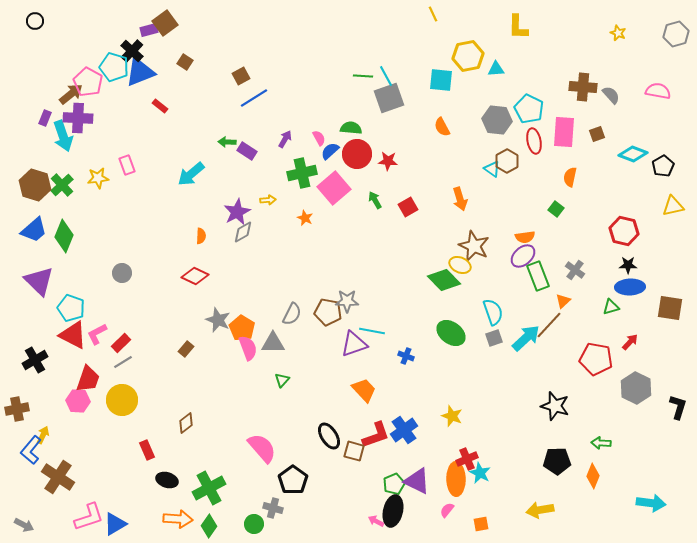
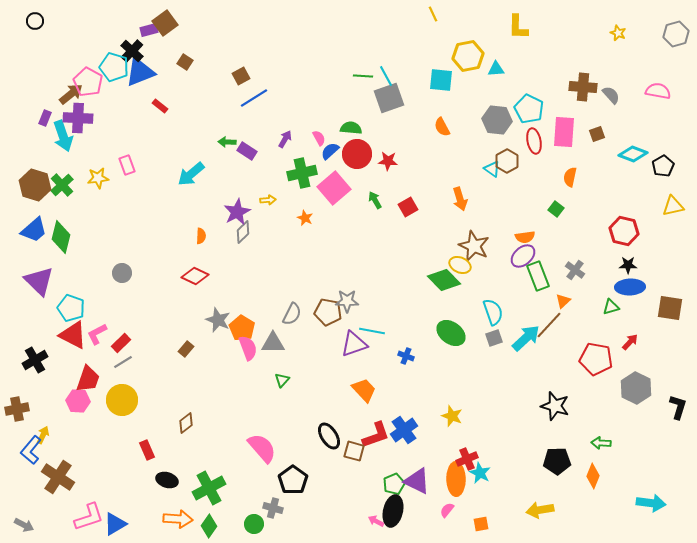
gray diamond at (243, 232): rotated 15 degrees counterclockwise
green diamond at (64, 236): moved 3 px left, 1 px down; rotated 8 degrees counterclockwise
